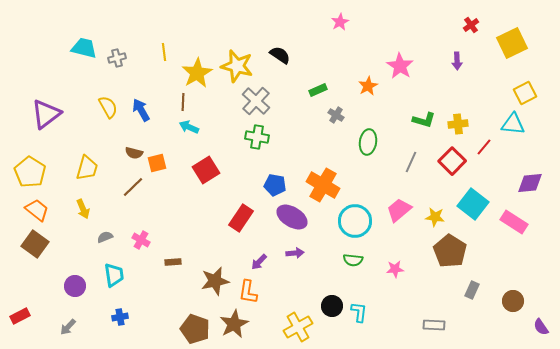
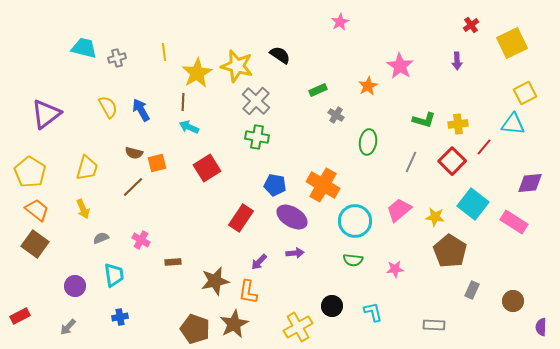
red square at (206, 170): moved 1 px right, 2 px up
gray semicircle at (105, 237): moved 4 px left, 1 px down
cyan L-shape at (359, 312): moved 14 px right; rotated 20 degrees counterclockwise
purple semicircle at (541, 327): rotated 36 degrees clockwise
